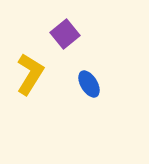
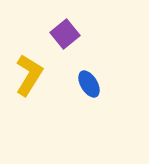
yellow L-shape: moved 1 px left, 1 px down
